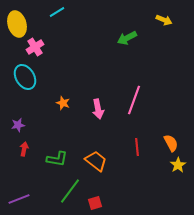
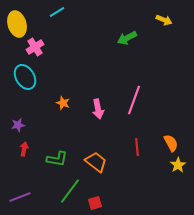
orange trapezoid: moved 1 px down
purple line: moved 1 px right, 2 px up
